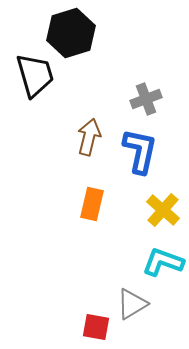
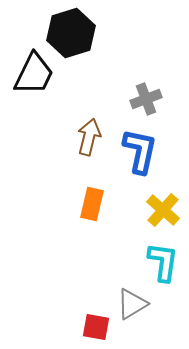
black trapezoid: moved 1 px left, 1 px up; rotated 42 degrees clockwise
cyan L-shape: rotated 78 degrees clockwise
